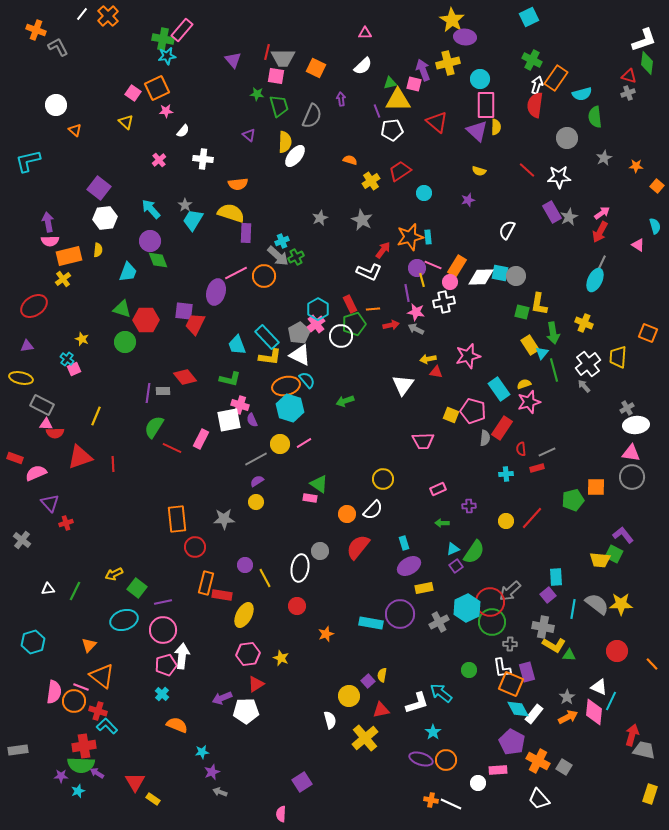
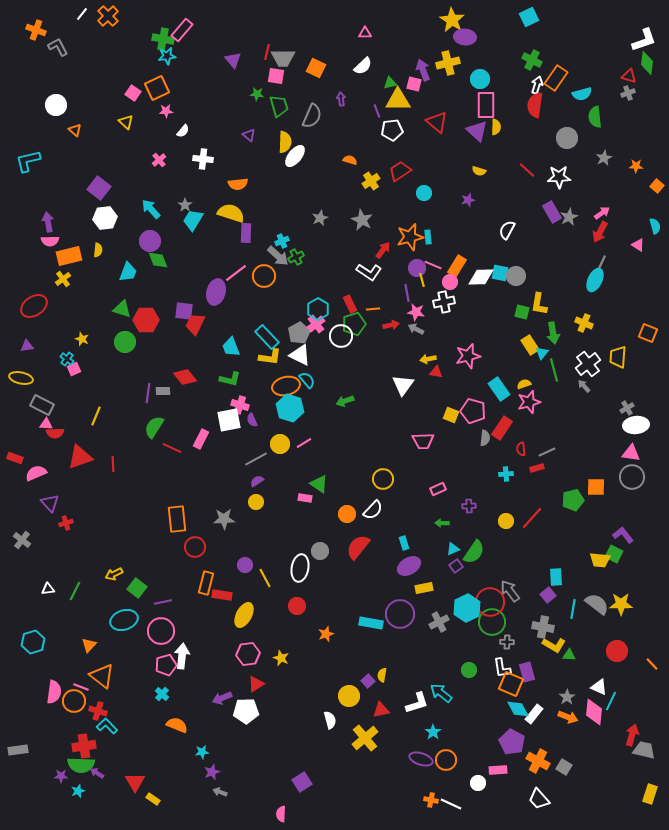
white L-shape at (369, 272): rotated 10 degrees clockwise
pink line at (236, 273): rotated 10 degrees counterclockwise
cyan trapezoid at (237, 345): moved 6 px left, 2 px down
pink rectangle at (310, 498): moved 5 px left
gray arrow at (510, 591): rotated 95 degrees clockwise
pink circle at (163, 630): moved 2 px left, 1 px down
gray cross at (510, 644): moved 3 px left, 2 px up
orange arrow at (568, 717): rotated 48 degrees clockwise
